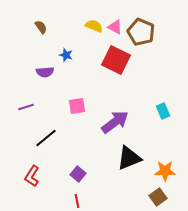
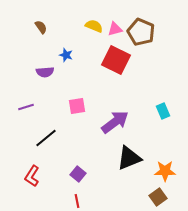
pink triangle: moved 2 px down; rotated 42 degrees counterclockwise
